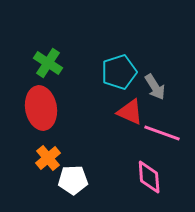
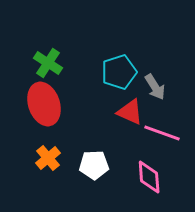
red ellipse: moved 3 px right, 4 px up; rotated 9 degrees counterclockwise
white pentagon: moved 21 px right, 15 px up
